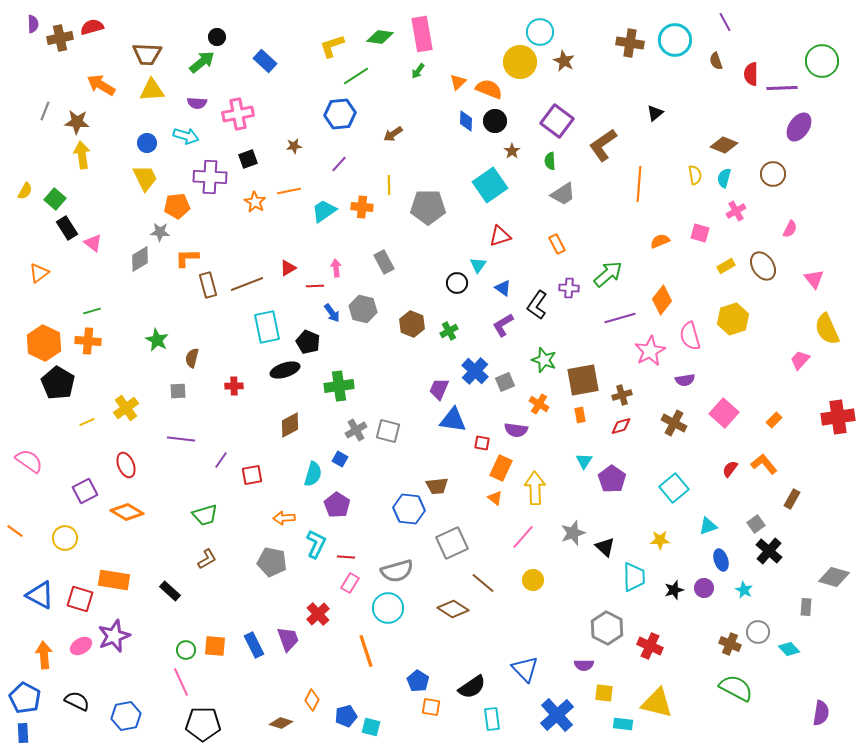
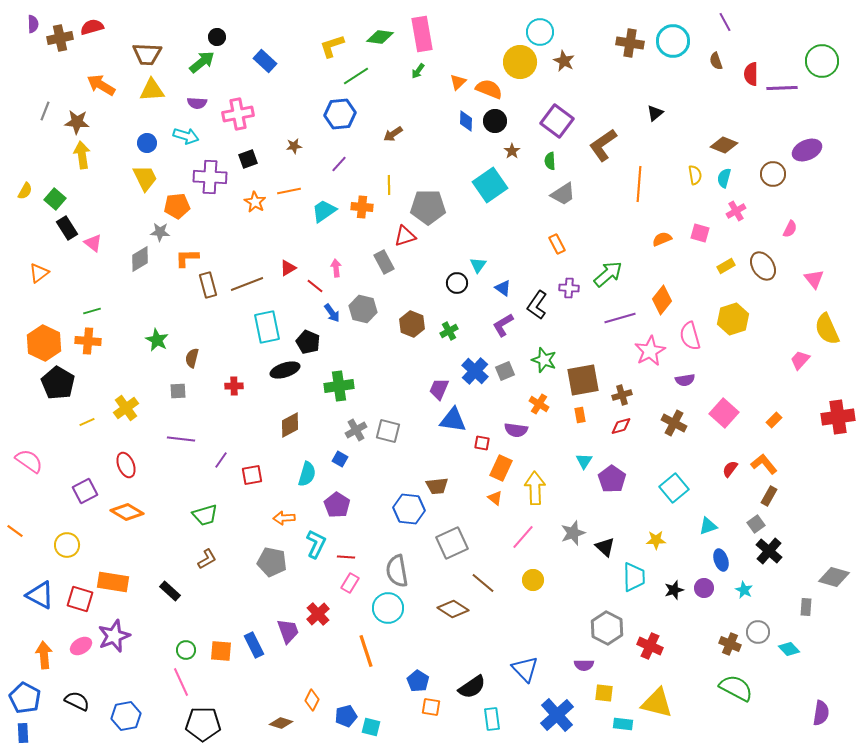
cyan circle at (675, 40): moved 2 px left, 1 px down
purple ellipse at (799, 127): moved 8 px right, 23 px down; rotated 32 degrees clockwise
red triangle at (500, 236): moved 95 px left
orange semicircle at (660, 241): moved 2 px right, 2 px up
red line at (315, 286): rotated 42 degrees clockwise
gray square at (505, 382): moved 11 px up
cyan semicircle at (313, 474): moved 6 px left
brown rectangle at (792, 499): moved 23 px left, 3 px up
yellow circle at (65, 538): moved 2 px right, 7 px down
yellow star at (660, 540): moved 4 px left
gray semicircle at (397, 571): rotated 96 degrees clockwise
orange rectangle at (114, 580): moved 1 px left, 2 px down
purple trapezoid at (288, 639): moved 8 px up
orange square at (215, 646): moved 6 px right, 5 px down
